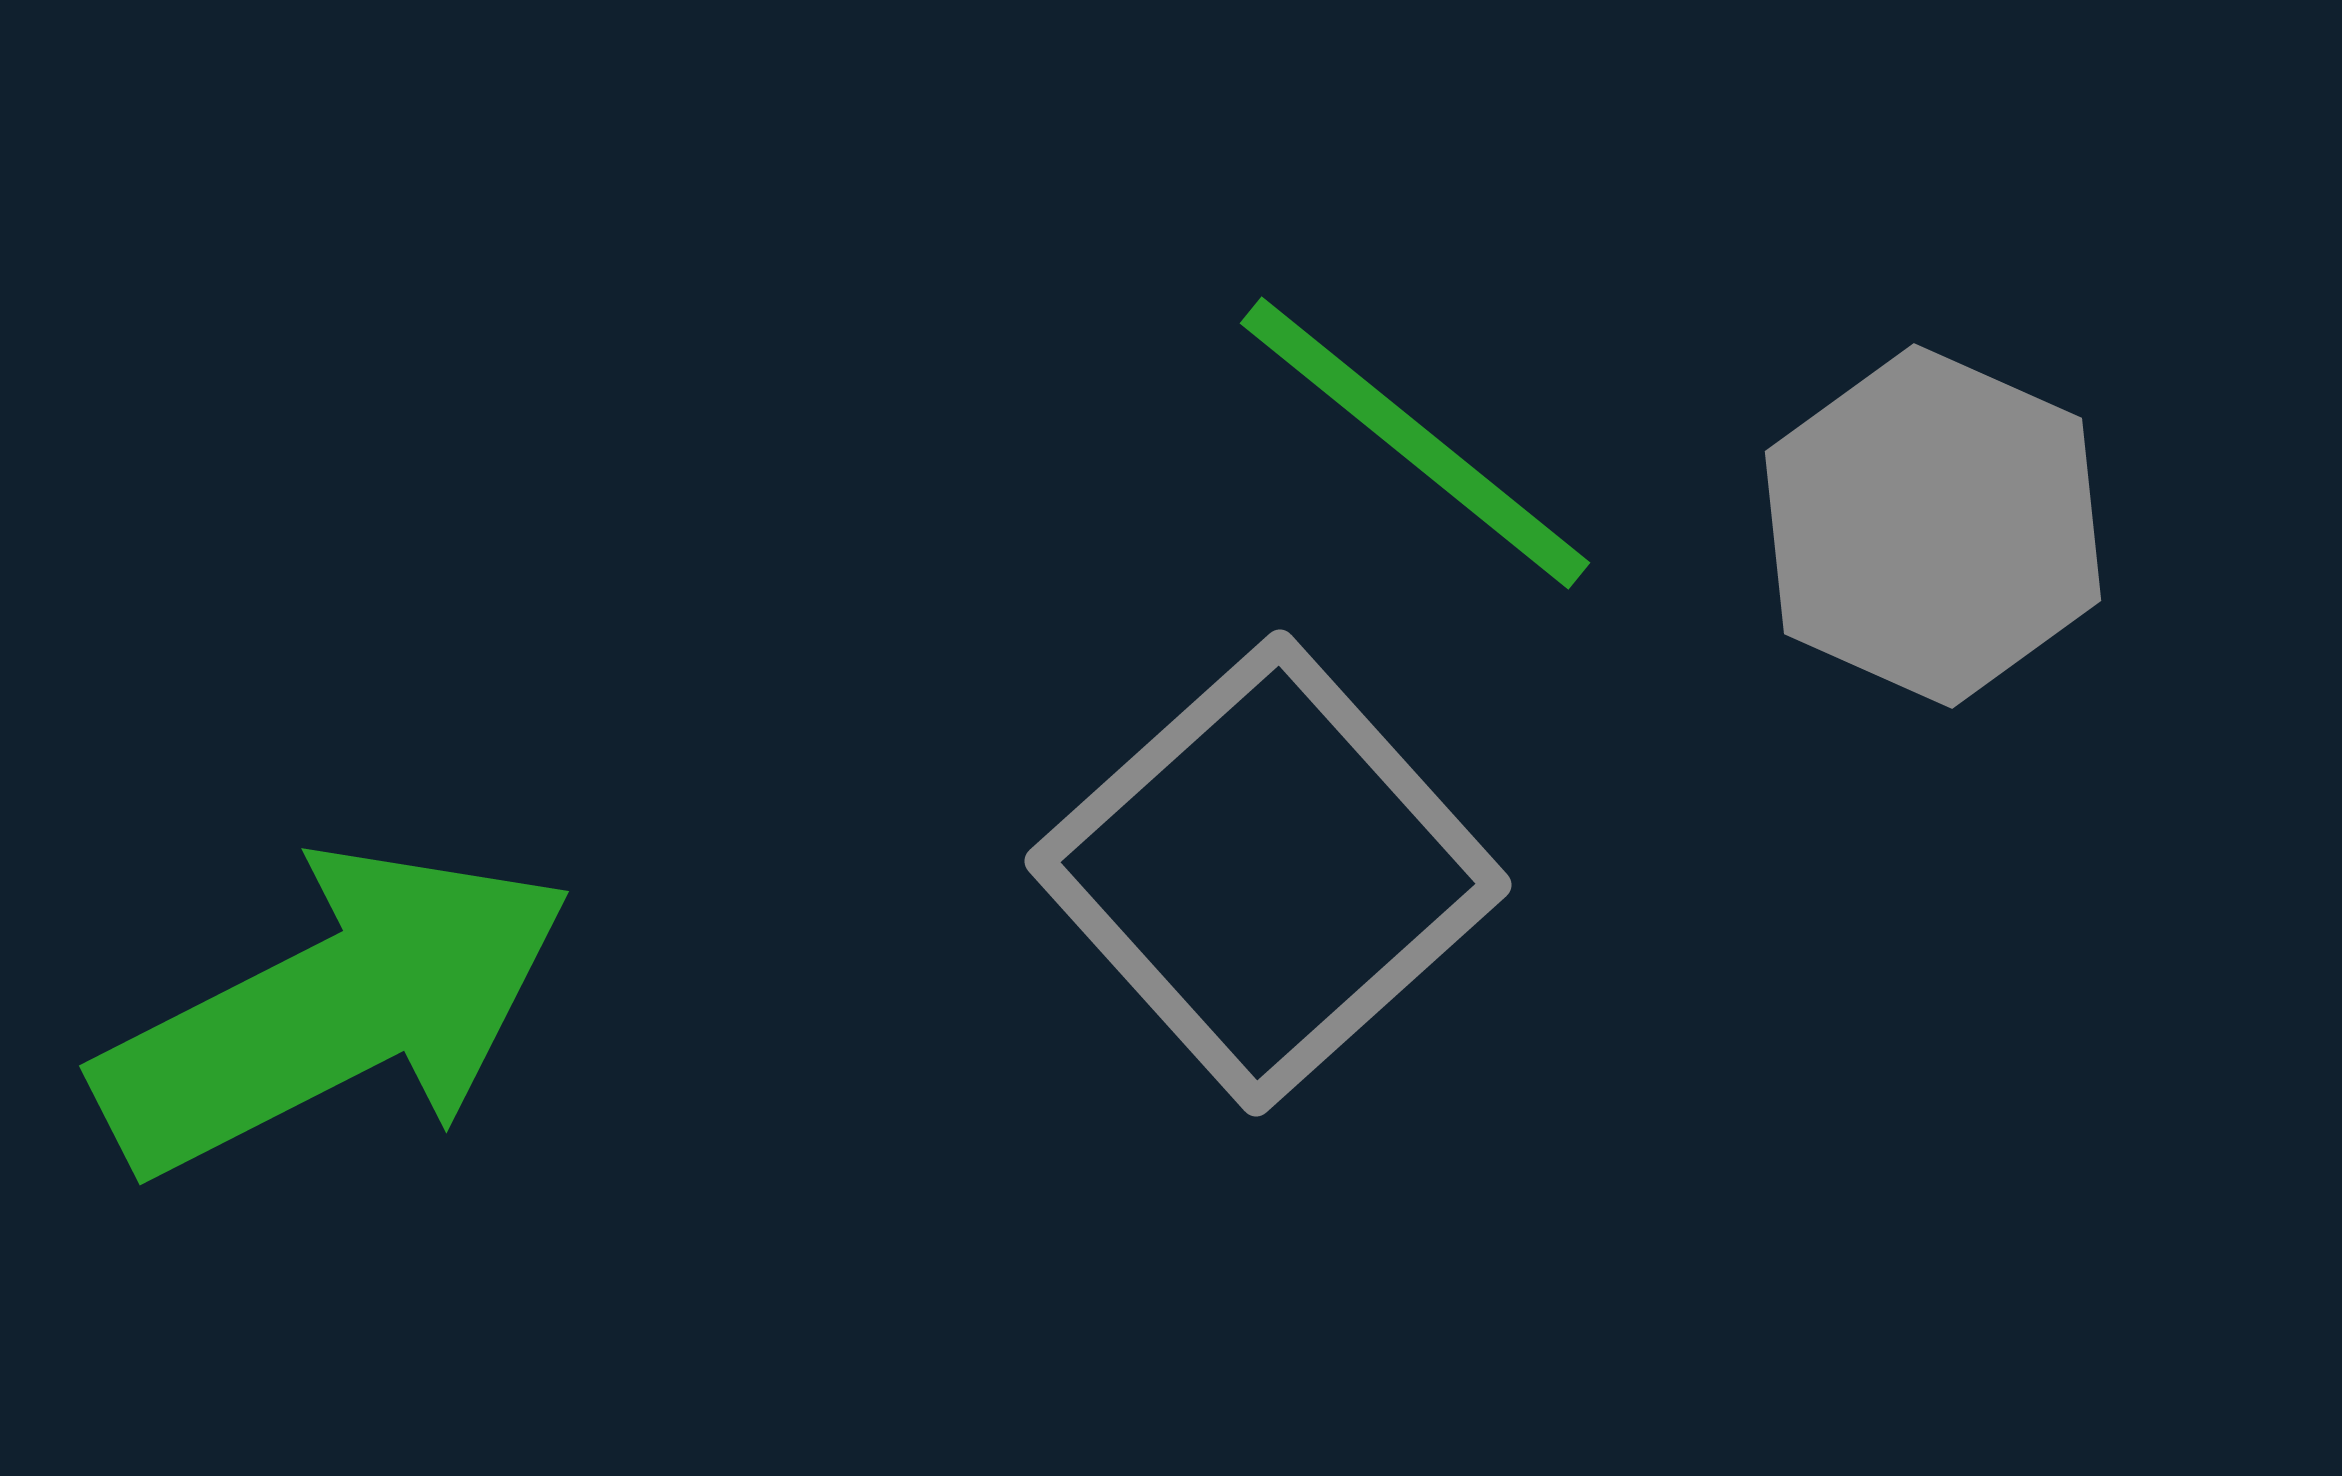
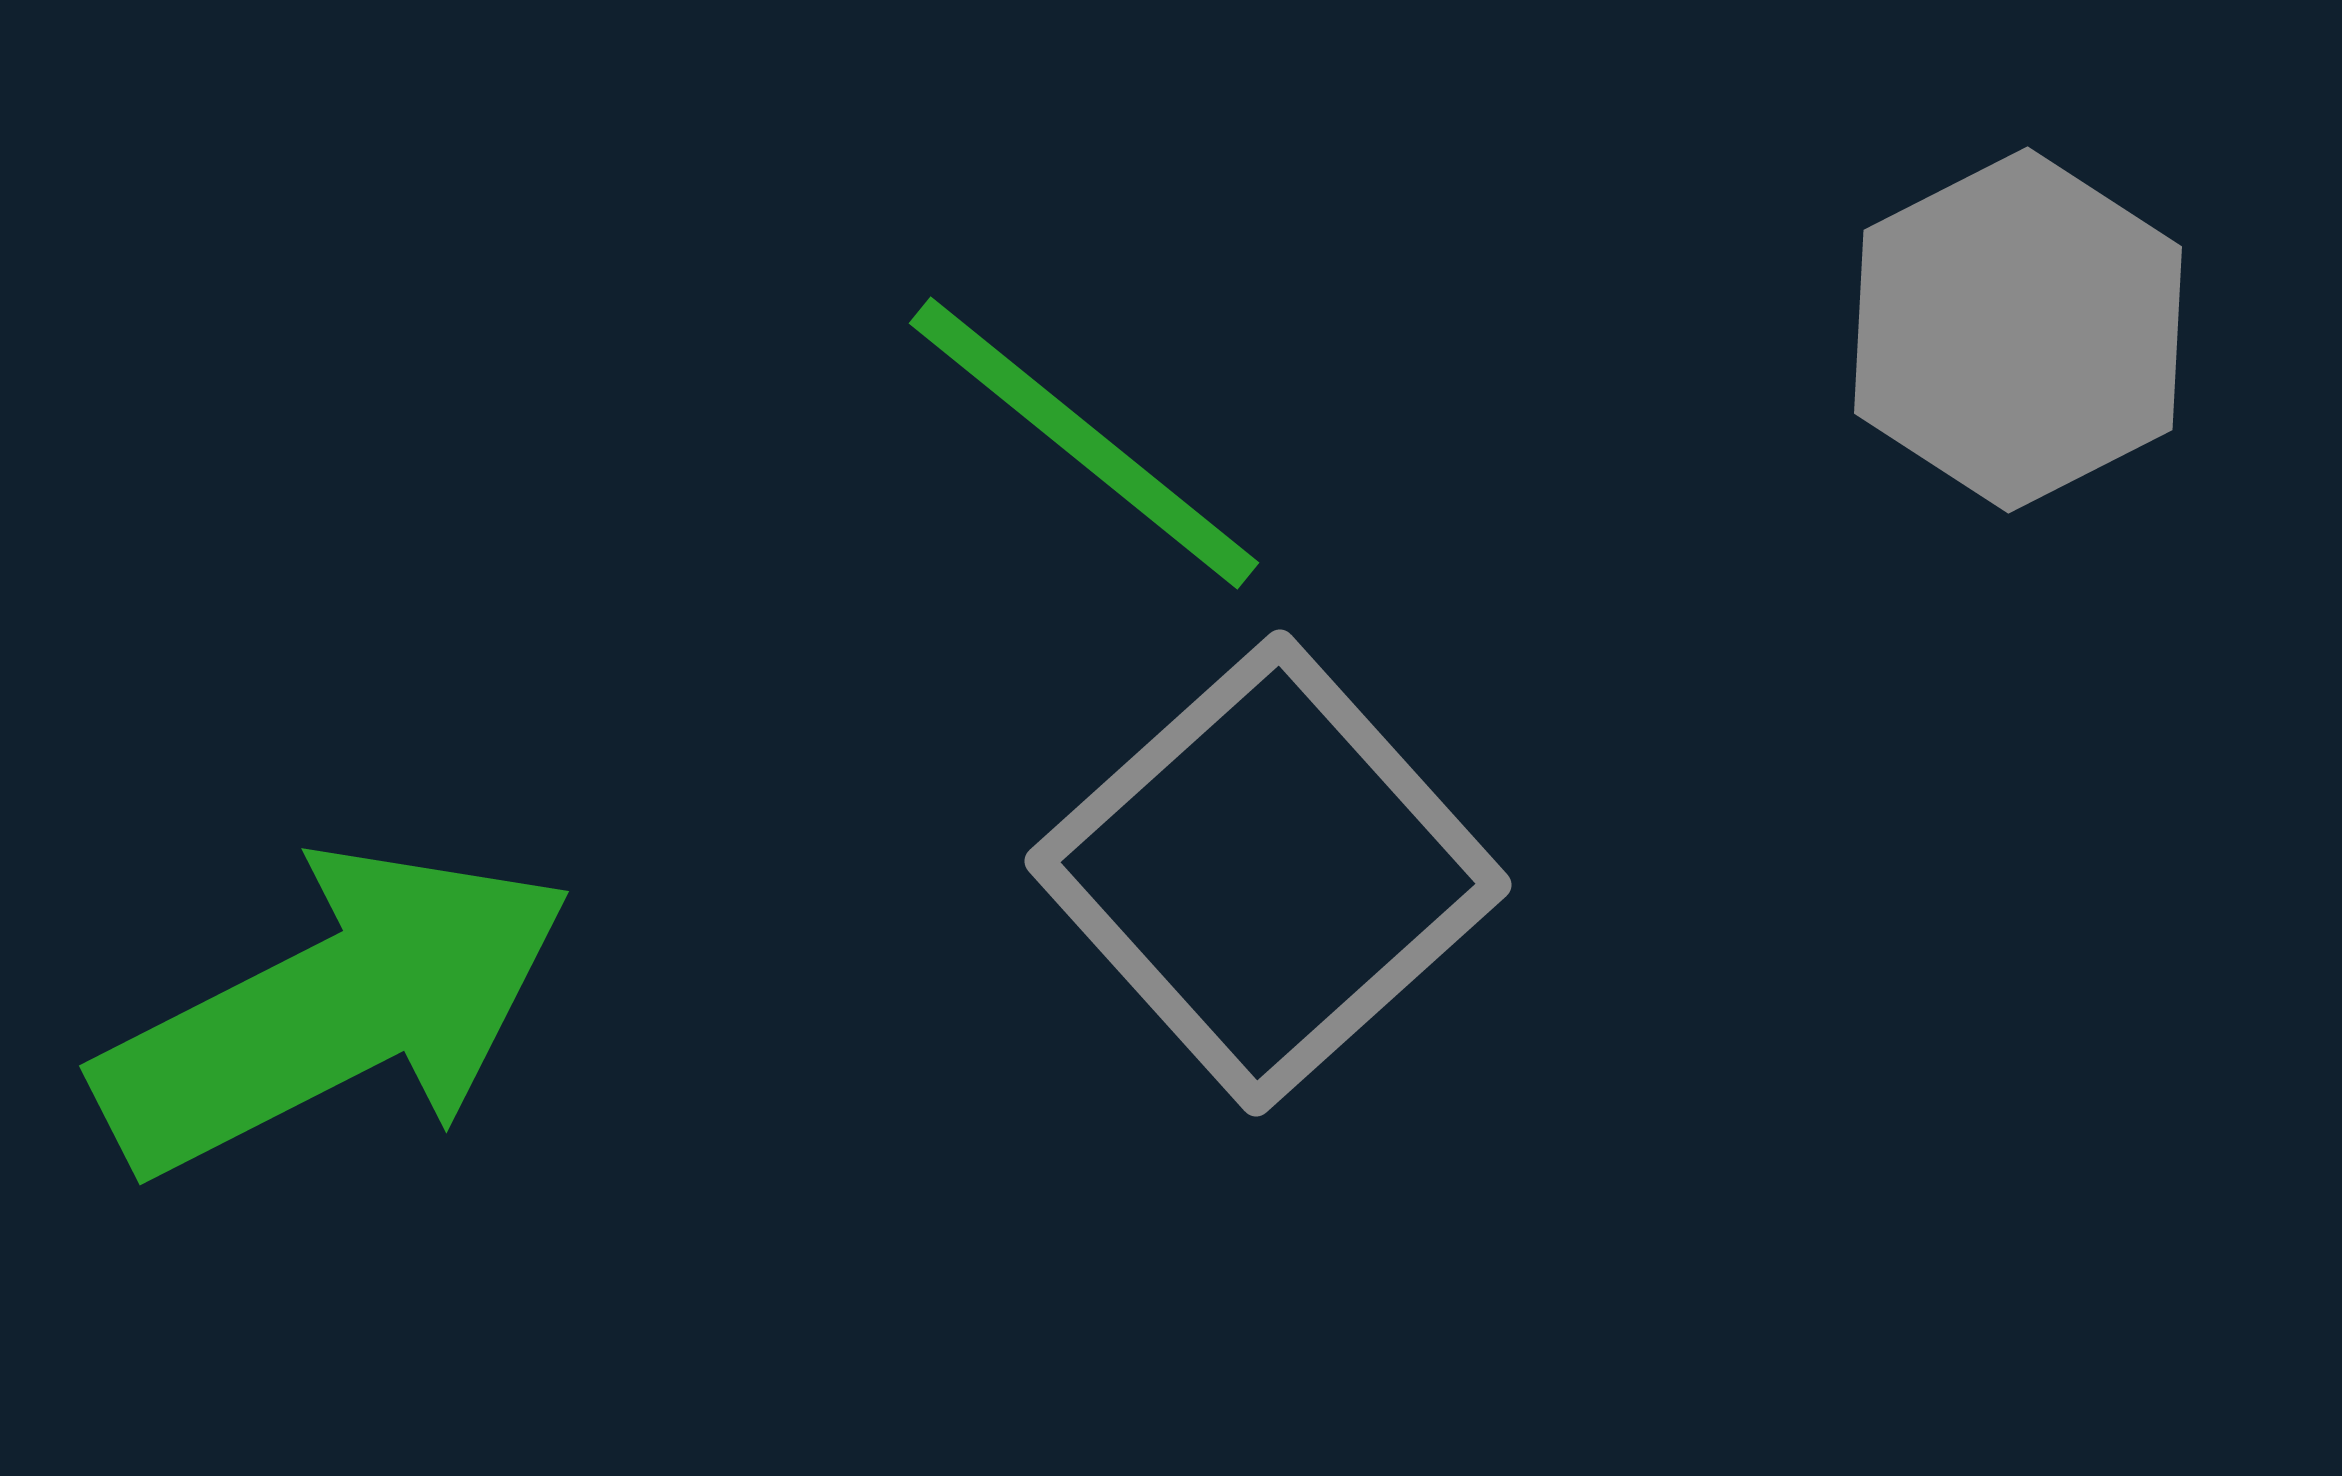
green line: moved 331 px left
gray hexagon: moved 85 px right, 196 px up; rotated 9 degrees clockwise
